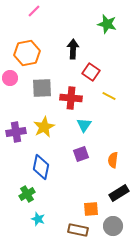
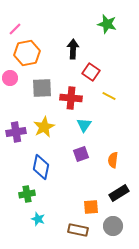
pink line: moved 19 px left, 18 px down
green cross: rotated 21 degrees clockwise
orange square: moved 2 px up
